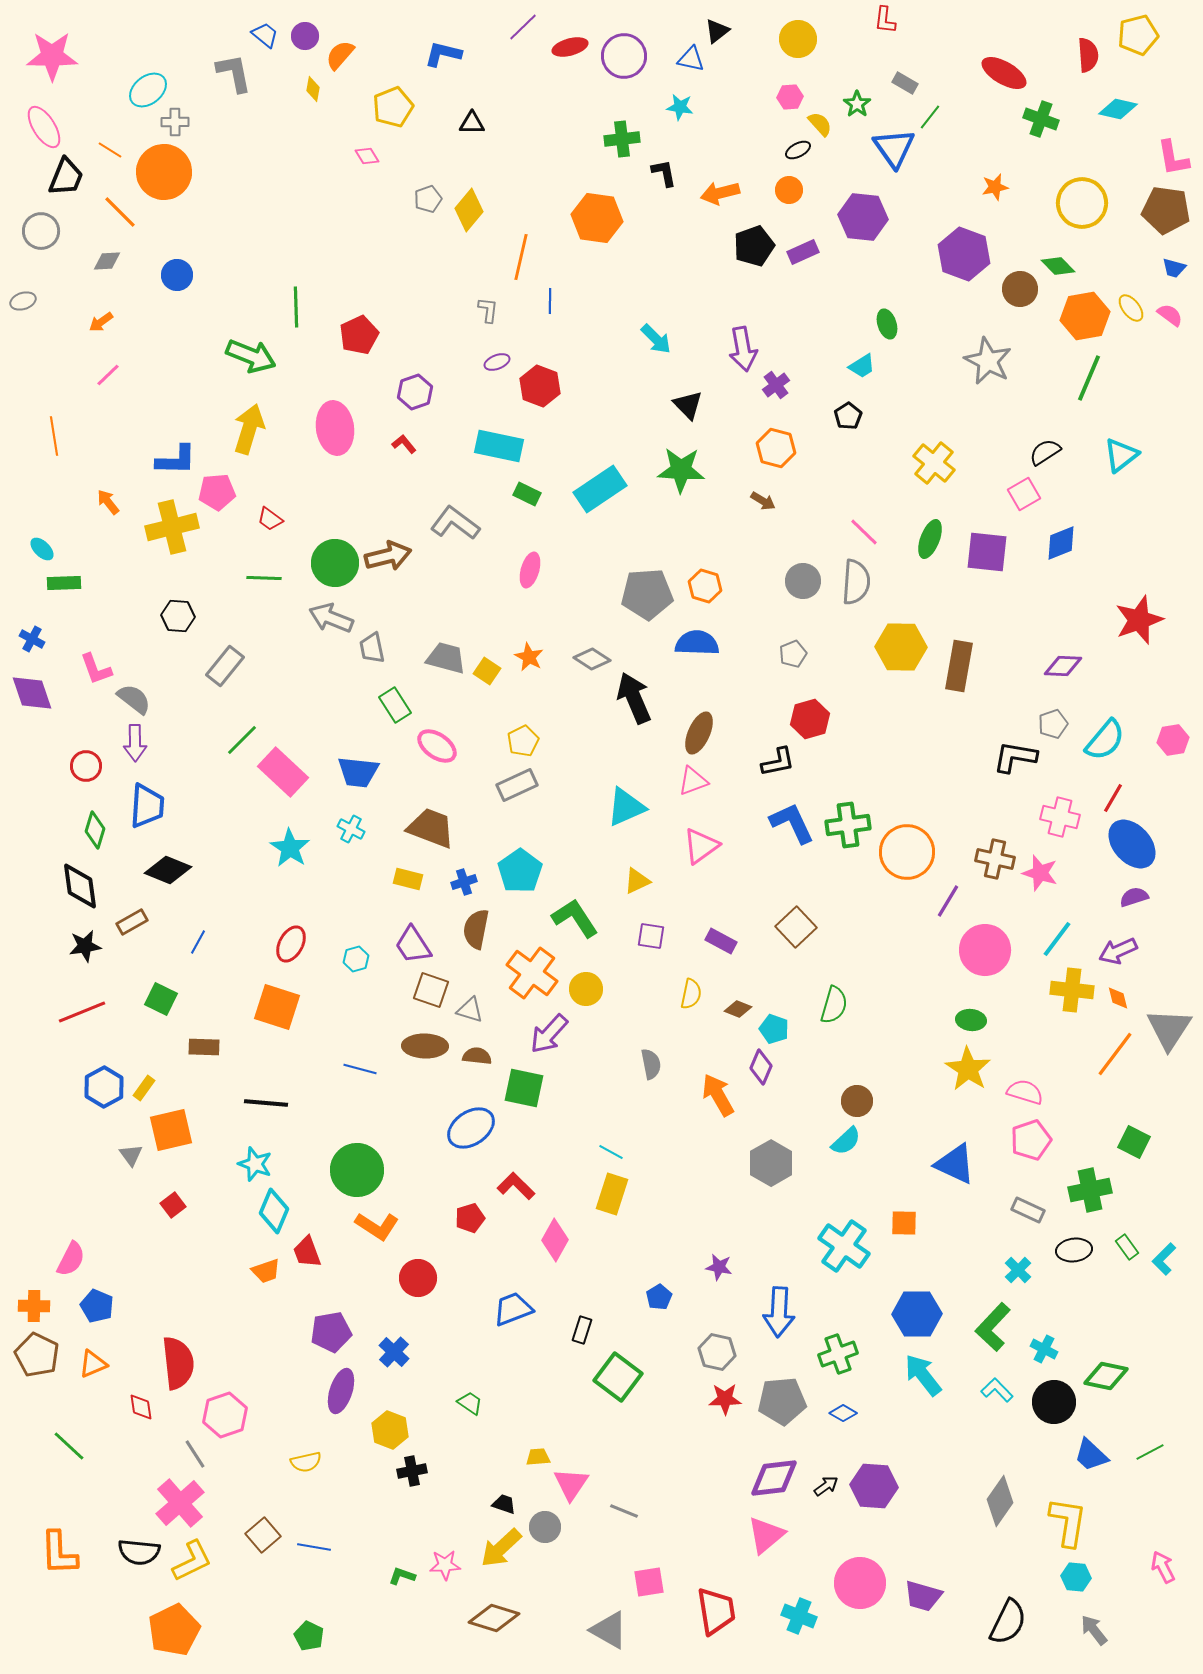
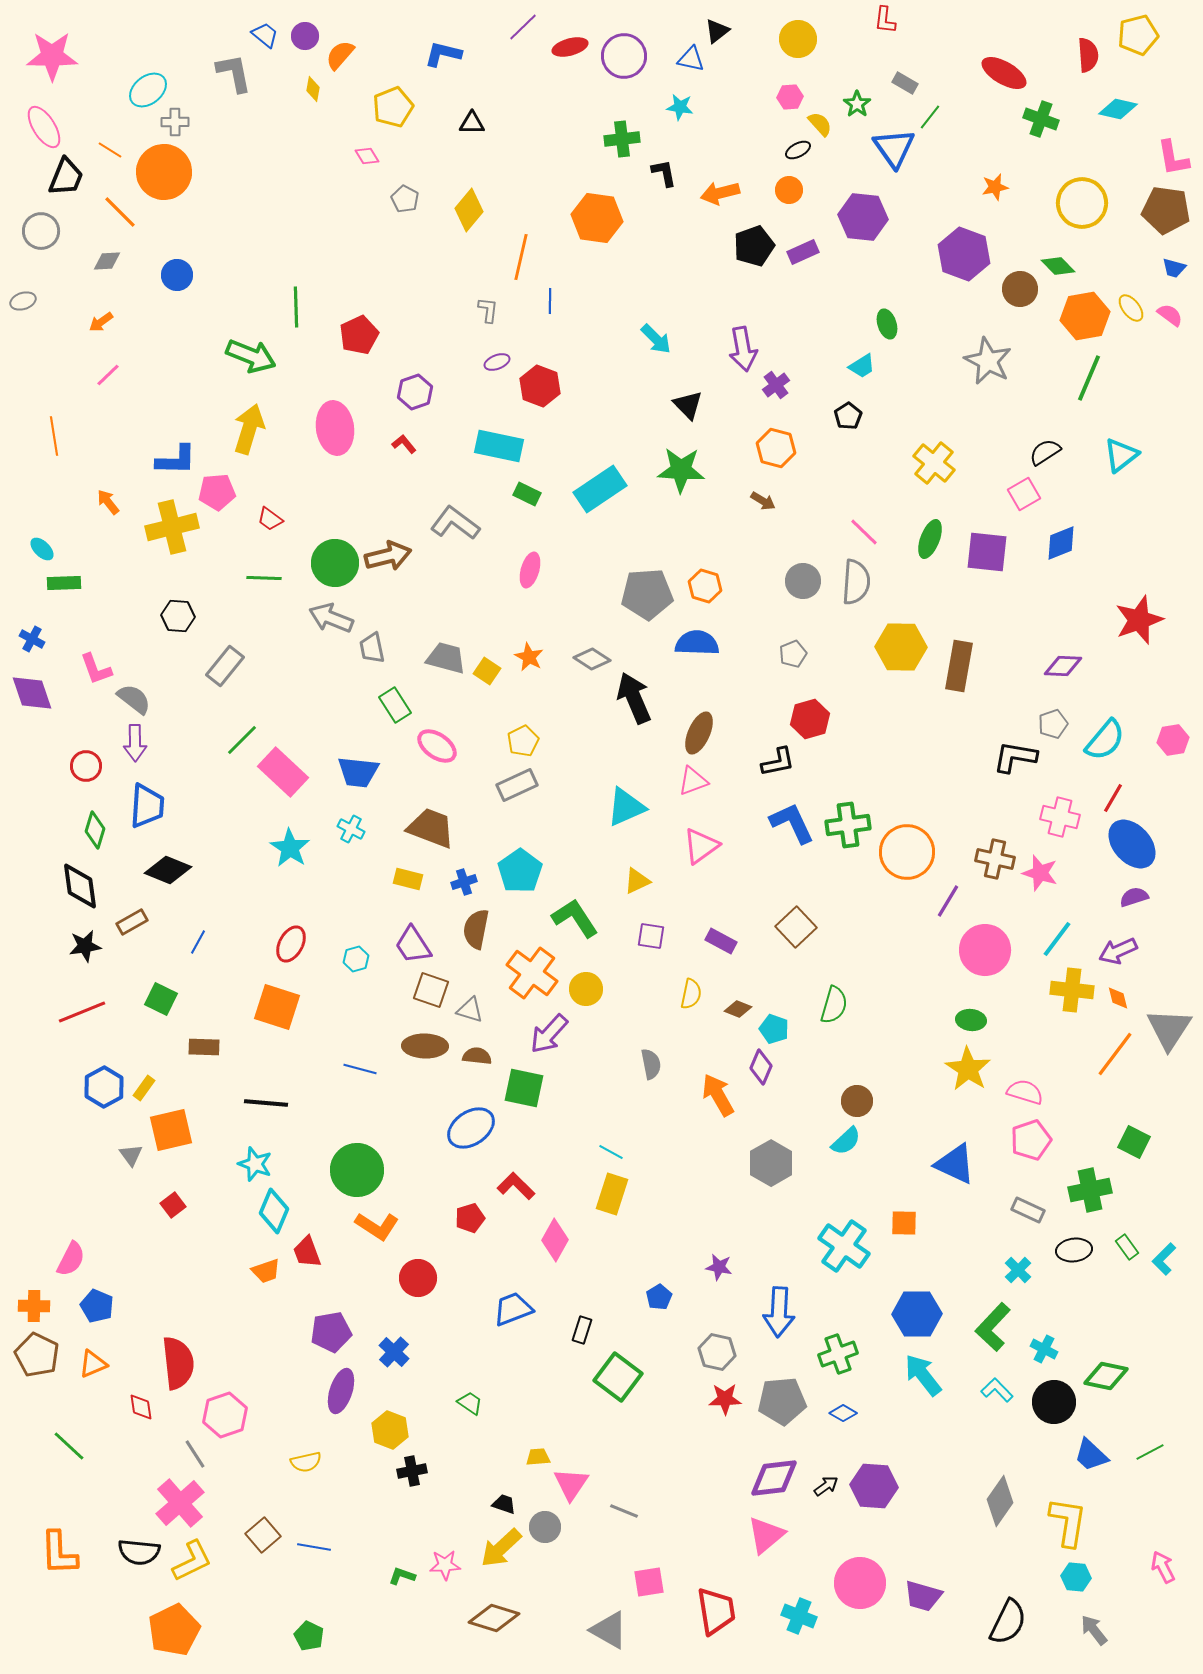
gray pentagon at (428, 199): moved 23 px left; rotated 24 degrees counterclockwise
